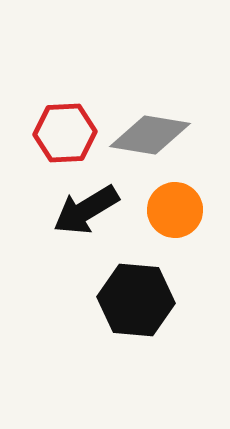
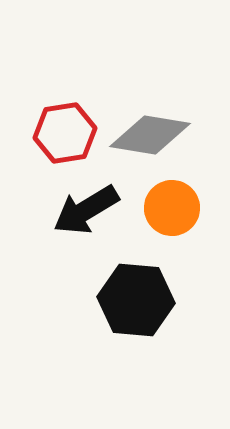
red hexagon: rotated 6 degrees counterclockwise
orange circle: moved 3 px left, 2 px up
